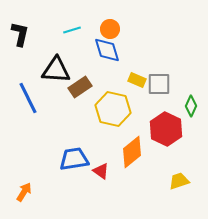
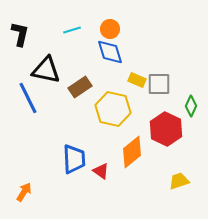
blue diamond: moved 3 px right, 2 px down
black triangle: moved 10 px left; rotated 8 degrees clockwise
blue trapezoid: rotated 96 degrees clockwise
